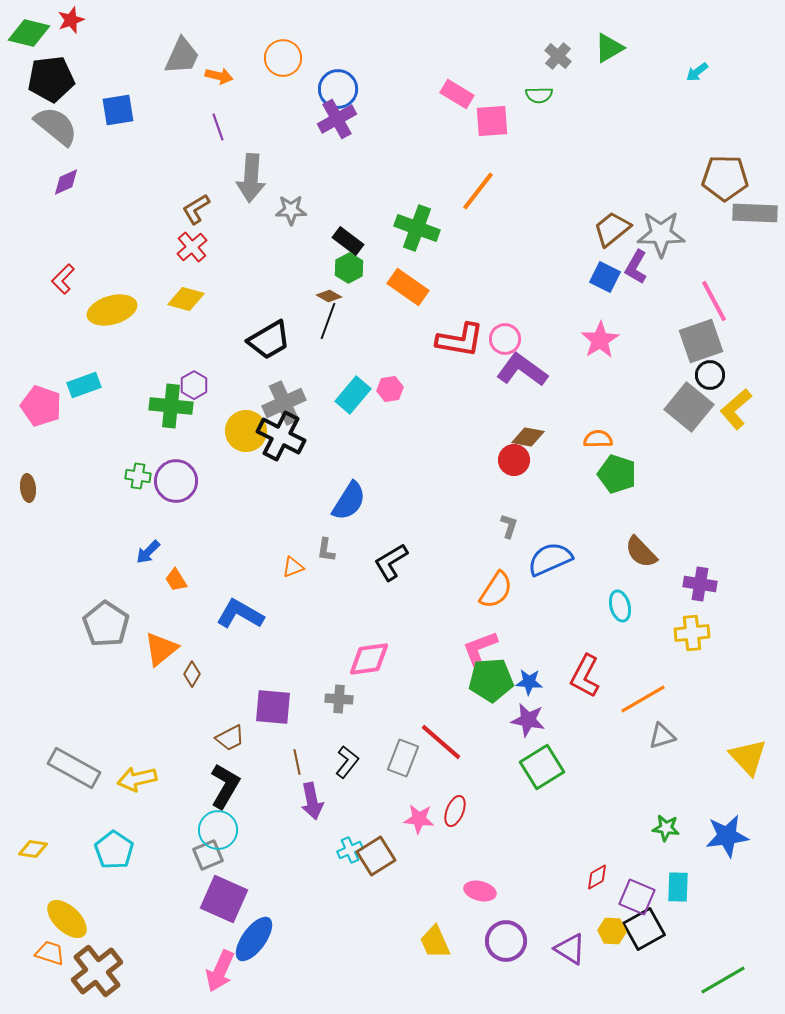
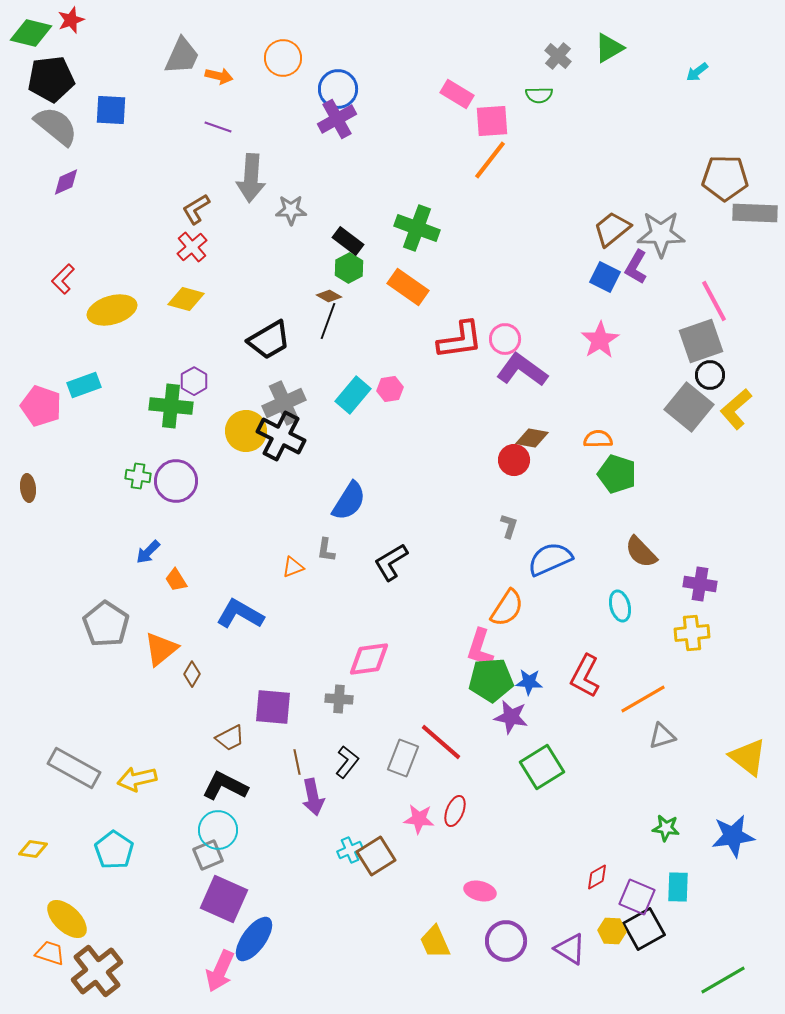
green diamond at (29, 33): moved 2 px right
blue square at (118, 110): moved 7 px left; rotated 12 degrees clockwise
purple line at (218, 127): rotated 52 degrees counterclockwise
orange line at (478, 191): moved 12 px right, 31 px up
red L-shape at (460, 340): rotated 18 degrees counterclockwise
purple hexagon at (194, 385): moved 4 px up
brown diamond at (528, 437): moved 4 px right, 1 px down
orange semicircle at (496, 590): moved 11 px right, 18 px down
pink L-shape at (480, 648): rotated 51 degrees counterclockwise
purple star at (528, 720): moved 17 px left, 3 px up
yellow triangle at (748, 757): rotated 9 degrees counterclockwise
black L-shape at (225, 786): rotated 93 degrees counterclockwise
purple arrow at (312, 801): moved 1 px right, 4 px up
blue star at (727, 836): moved 6 px right
